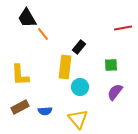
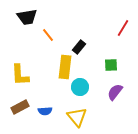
black trapezoid: moved 1 px up; rotated 70 degrees counterclockwise
red line: rotated 48 degrees counterclockwise
orange line: moved 5 px right, 1 px down
yellow triangle: moved 1 px left, 2 px up
